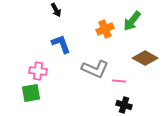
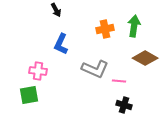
green arrow: moved 2 px right, 5 px down; rotated 150 degrees clockwise
orange cross: rotated 12 degrees clockwise
blue L-shape: rotated 135 degrees counterclockwise
green square: moved 2 px left, 2 px down
